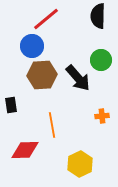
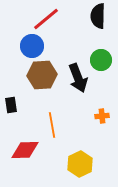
black arrow: rotated 20 degrees clockwise
